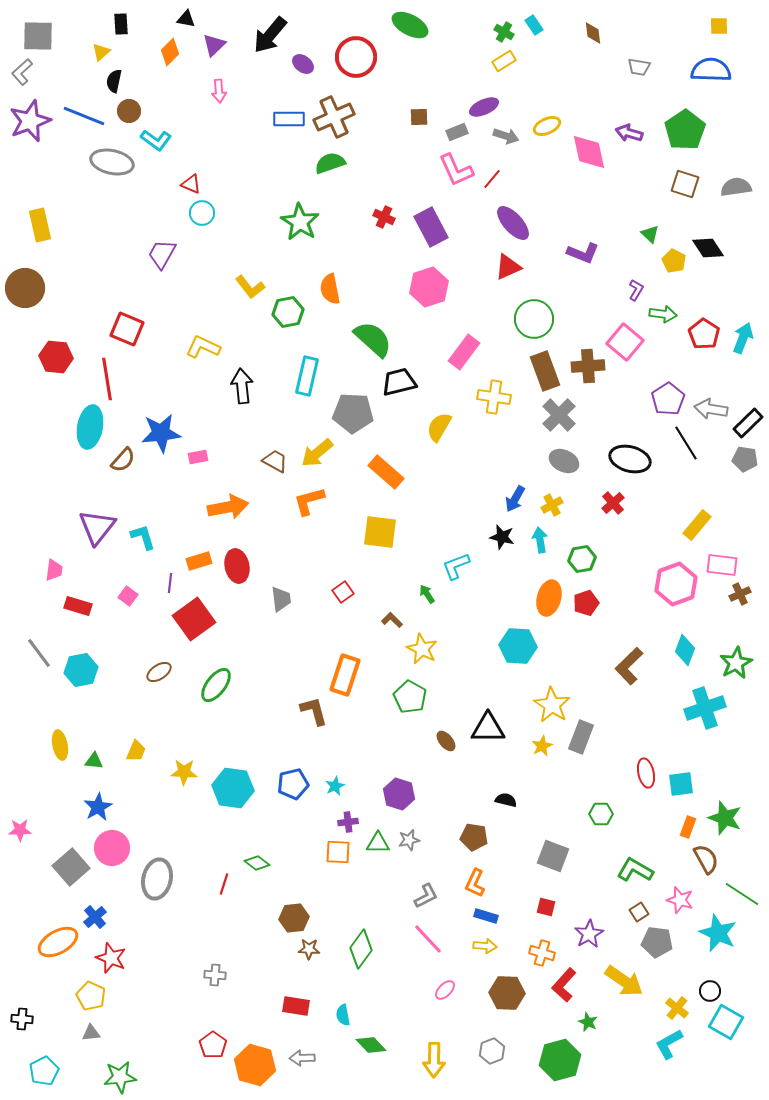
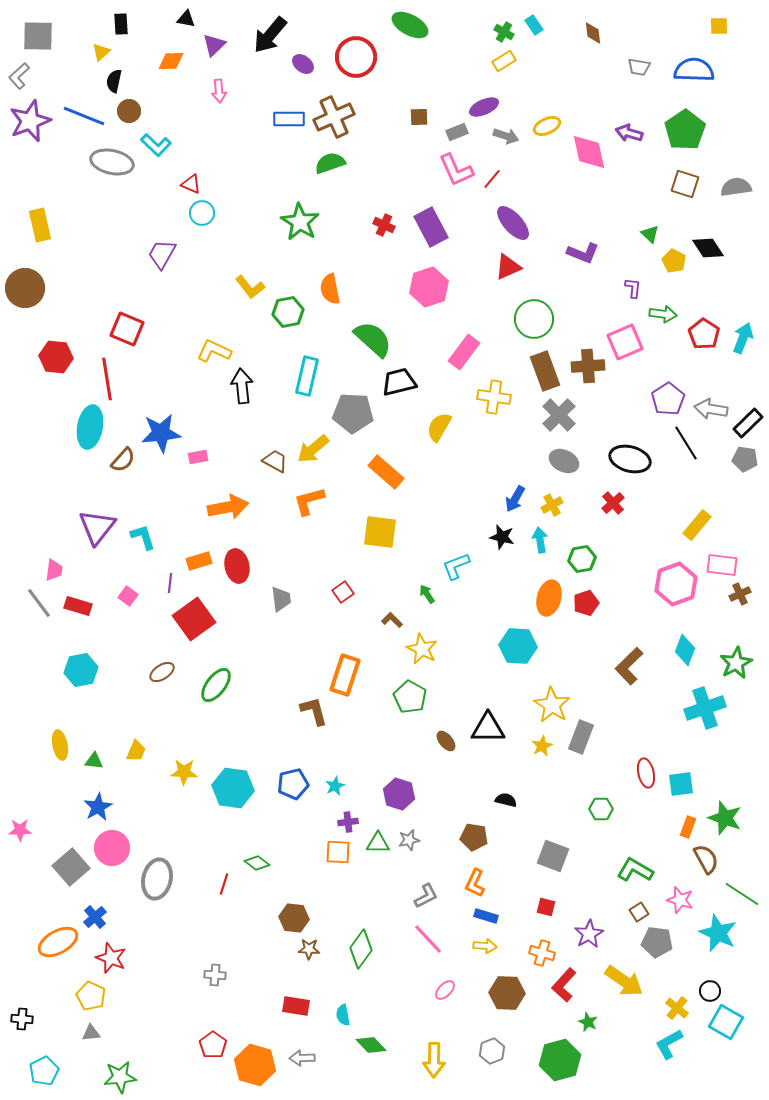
orange diamond at (170, 52): moved 1 px right, 9 px down; rotated 44 degrees clockwise
blue semicircle at (711, 70): moved 17 px left
gray L-shape at (22, 72): moved 3 px left, 4 px down
cyan L-shape at (156, 140): moved 5 px down; rotated 8 degrees clockwise
red cross at (384, 217): moved 8 px down
purple L-shape at (636, 290): moved 3 px left, 2 px up; rotated 25 degrees counterclockwise
pink square at (625, 342): rotated 27 degrees clockwise
yellow L-shape at (203, 347): moved 11 px right, 4 px down
yellow arrow at (317, 453): moved 4 px left, 4 px up
gray line at (39, 653): moved 50 px up
brown ellipse at (159, 672): moved 3 px right
green hexagon at (601, 814): moved 5 px up
brown hexagon at (294, 918): rotated 12 degrees clockwise
